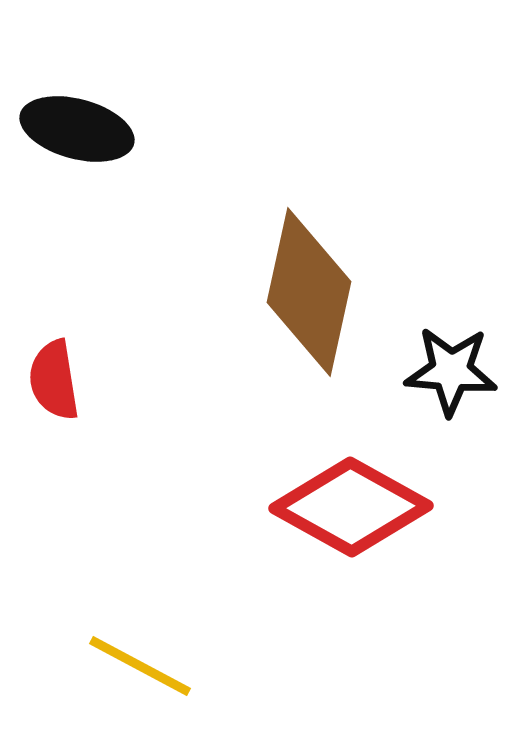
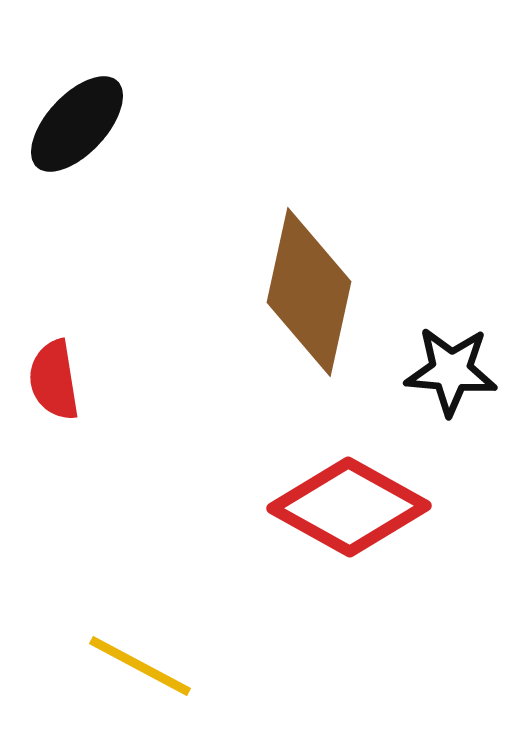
black ellipse: moved 5 px up; rotated 62 degrees counterclockwise
red diamond: moved 2 px left
